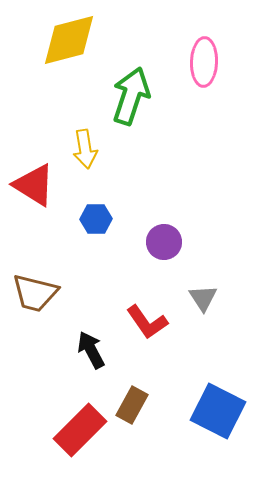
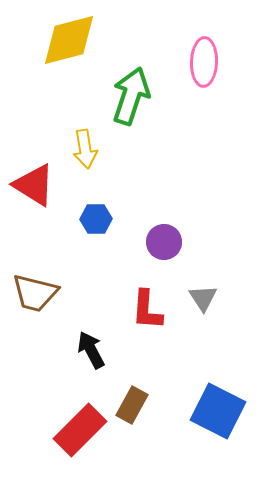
red L-shape: moved 12 px up; rotated 39 degrees clockwise
